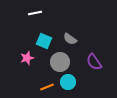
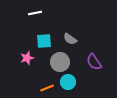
cyan square: rotated 28 degrees counterclockwise
orange line: moved 1 px down
